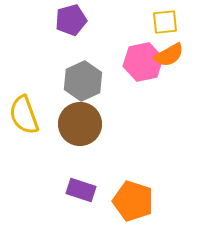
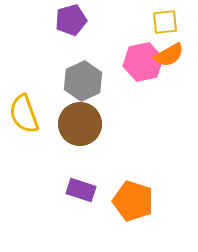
yellow semicircle: moved 1 px up
